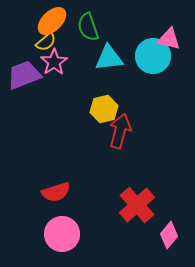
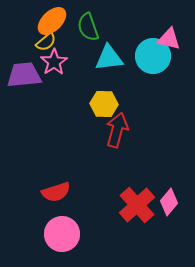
purple trapezoid: rotated 15 degrees clockwise
yellow hexagon: moved 5 px up; rotated 16 degrees clockwise
red arrow: moved 3 px left, 1 px up
pink diamond: moved 33 px up
